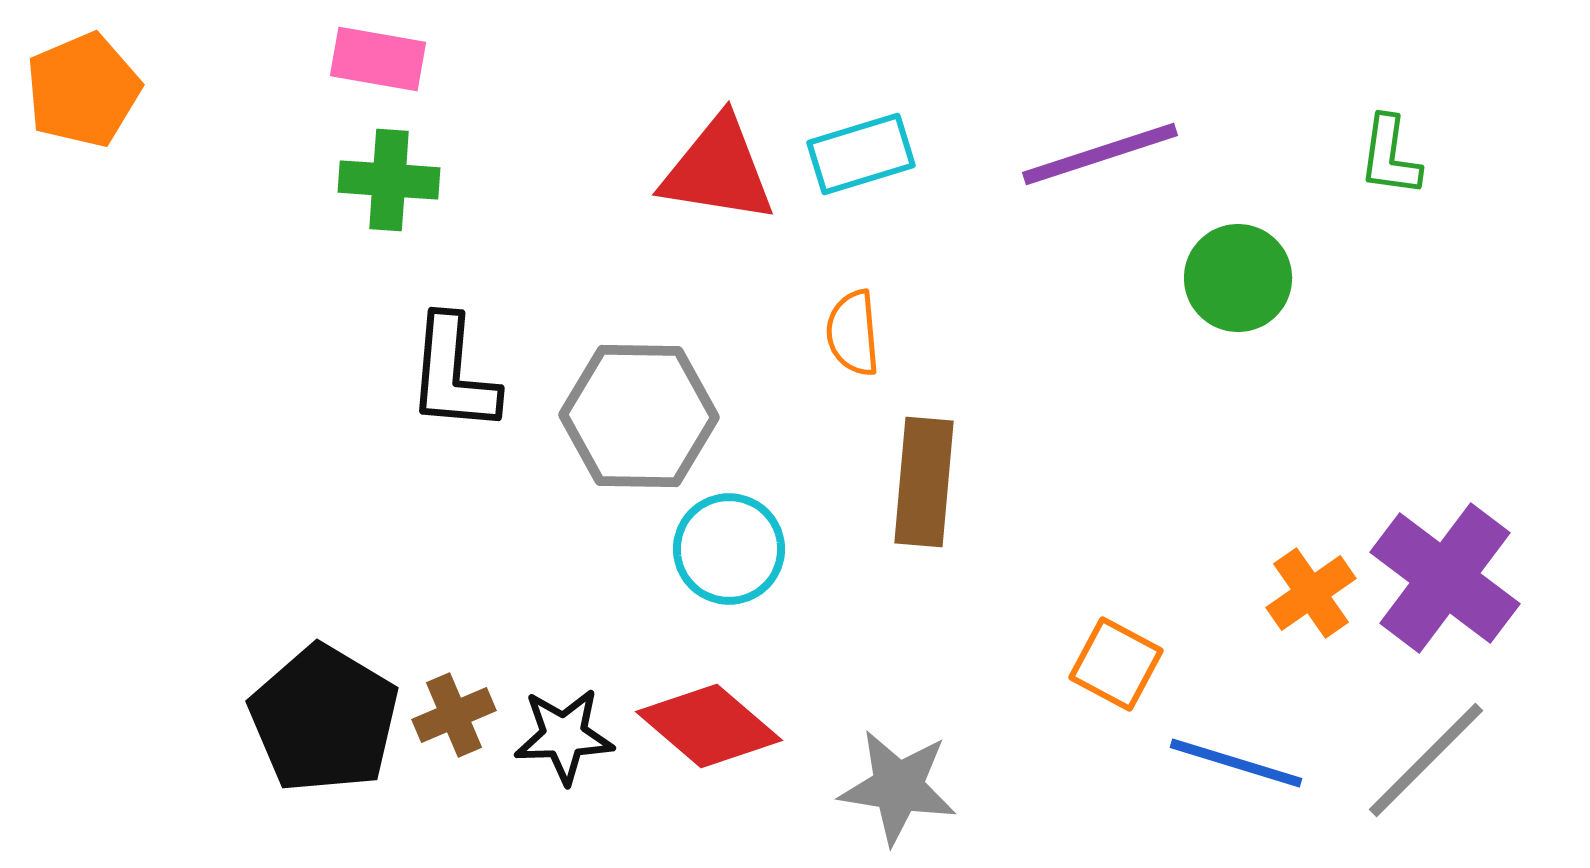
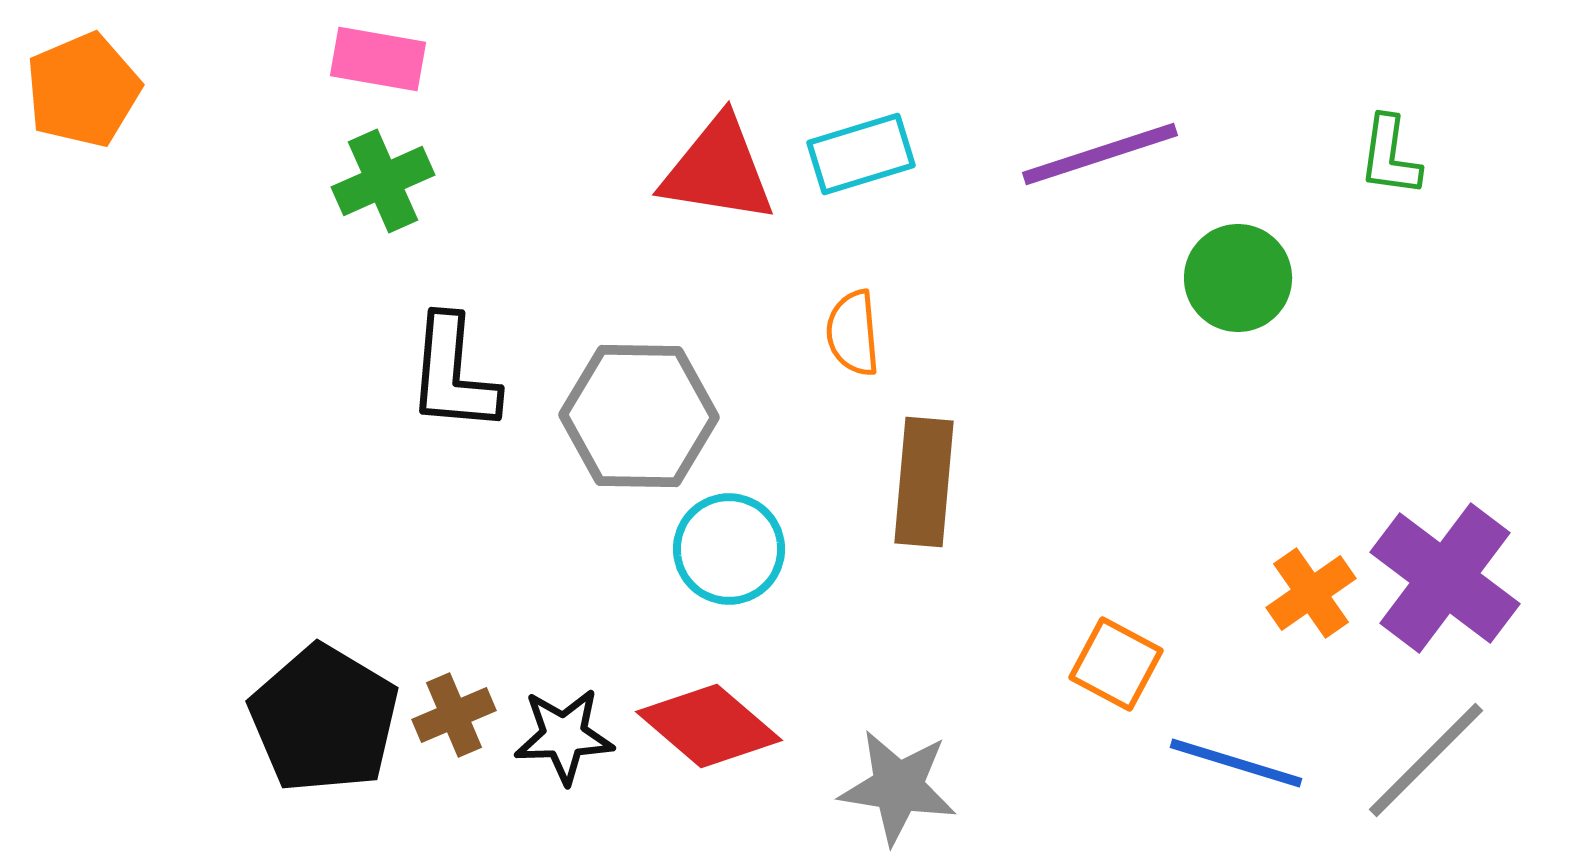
green cross: moved 6 px left, 1 px down; rotated 28 degrees counterclockwise
